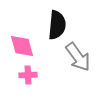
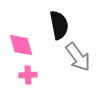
black semicircle: moved 2 px right; rotated 16 degrees counterclockwise
pink diamond: moved 1 px left, 1 px up
